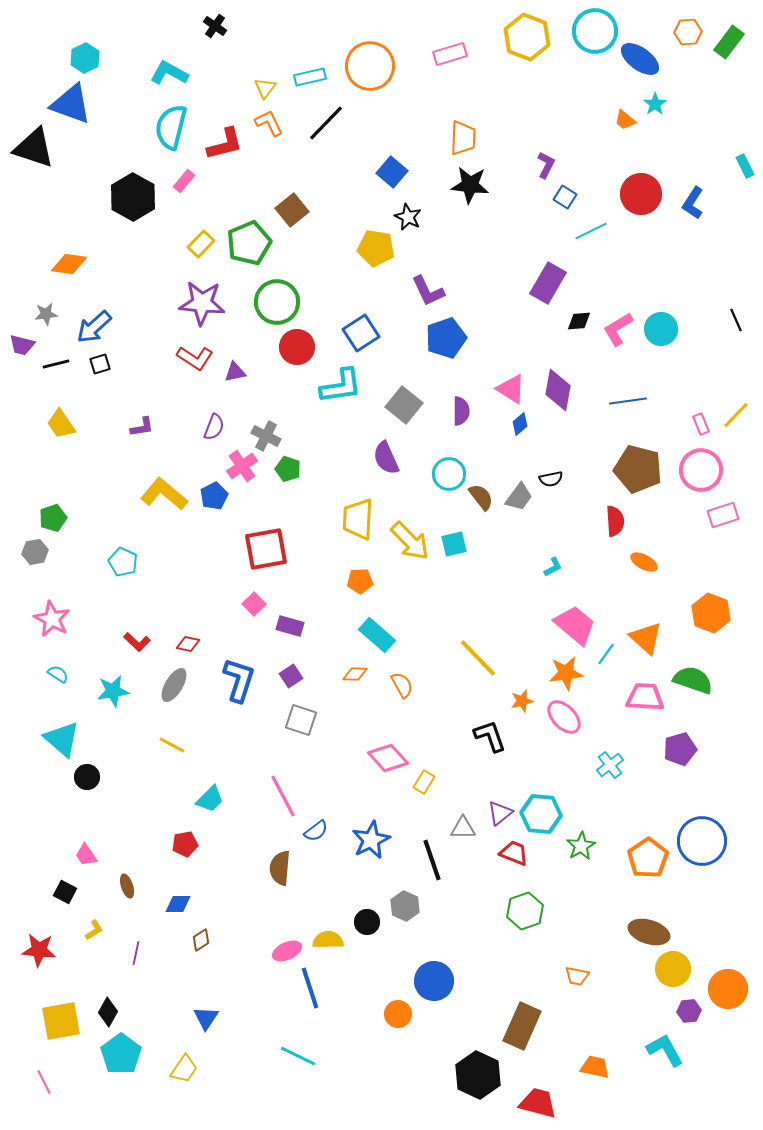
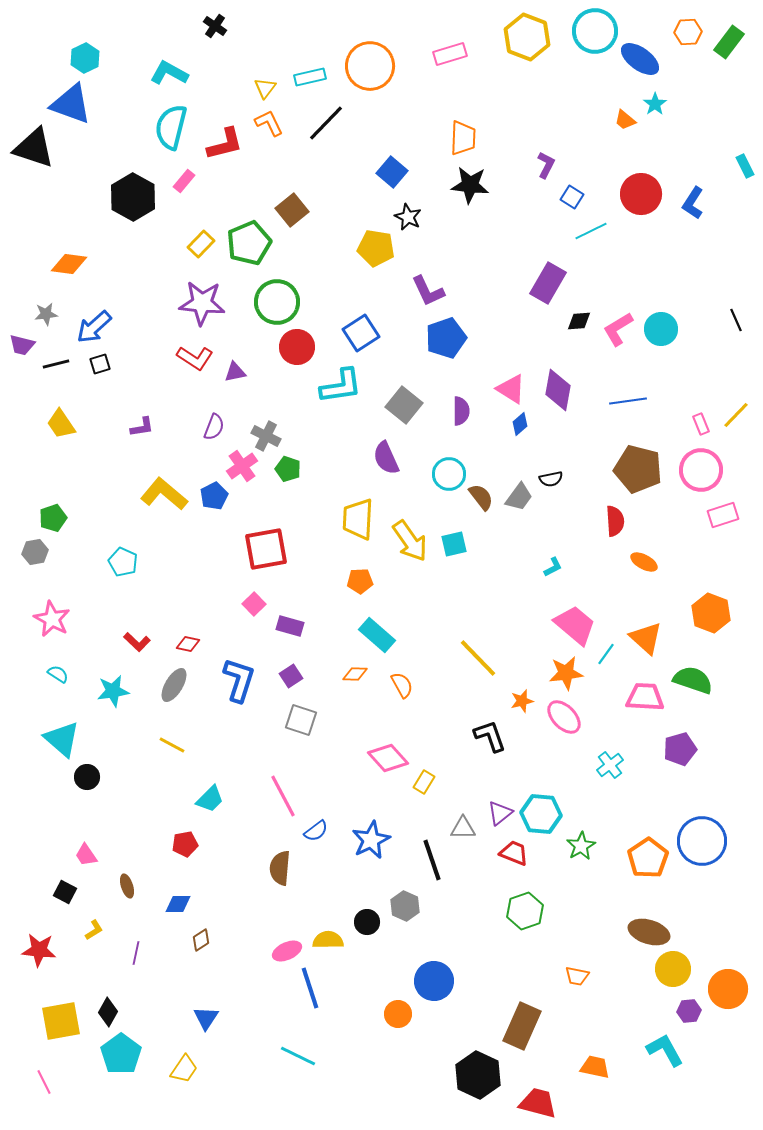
blue square at (565, 197): moved 7 px right
yellow arrow at (410, 541): rotated 9 degrees clockwise
